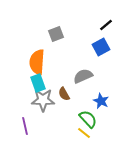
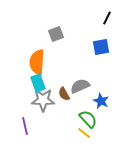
black line: moved 1 px right, 7 px up; rotated 24 degrees counterclockwise
blue square: rotated 18 degrees clockwise
gray semicircle: moved 3 px left, 10 px down
